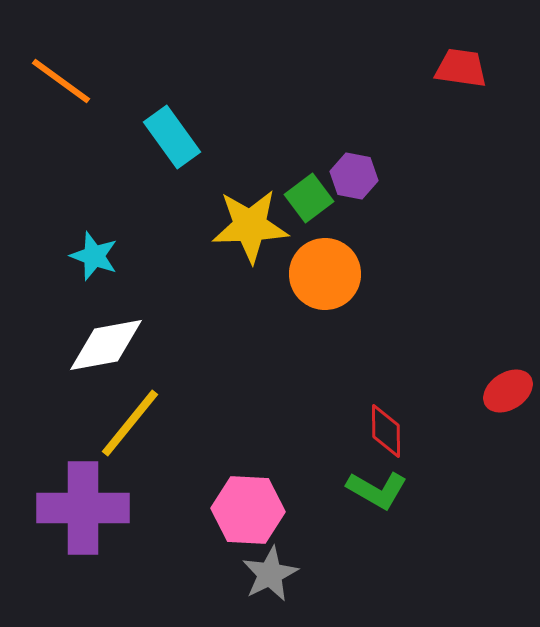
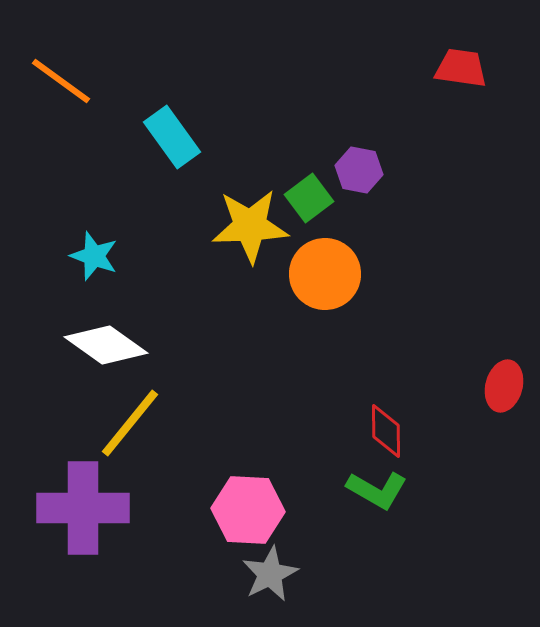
purple hexagon: moved 5 px right, 6 px up
white diamond: rotated 46 degrees clockwise
red ellipse: moved 4 px left, 5 px up; rotated 42 degrees counterclockwise
